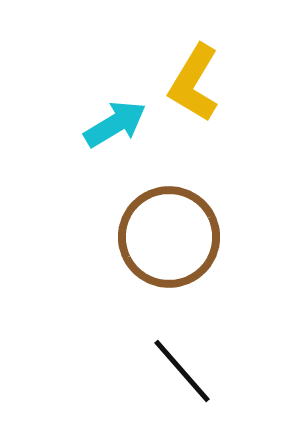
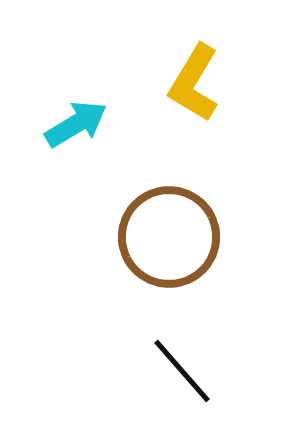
cyan arrow: moved 39 px left
